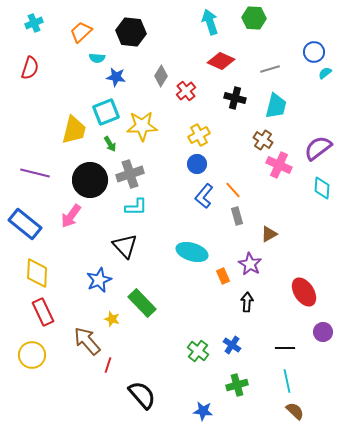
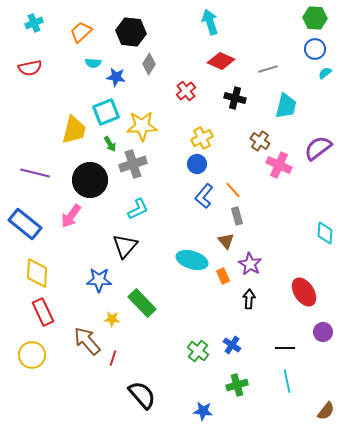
green hexagon at (254, 18): moved 61 px right
blue circle at (314, 52): moved 1 px right, 3 px up
cyan semicircle at (97, 58): moved 4 px left, 5 px down
red semicircle at (30, 68): rotated 60 degrees clockwise
gray line at (270, 69): moved 2 px left
gray diamond at (161, 76): moved 12 px left, 12 px up
cyan trapezoid at (276, 106): moved 10 px right
yellow cross at (199, 135): moved 3 px right, 3 px down
brown cross at (263, 140): moved 3 px left, 1 px down
gray cross at (130, 174): moved 3 px right, 10 px up
cyan diamond at (322, 188): moved 3 px right, 45 px down
cyan L-shape at (136, 207): moved 2 px right, 2 px down; rotated 25 degrees counterclockwise
brown triangle at (269, 234): moved 43 px left, 7 px down; rotated 42 degrees counterclockwise
black triangle at (125, 246): rotated 24 degrees clockwise
cyan ellipse at (192, 252): moved 8 px down
blue star at (99, 280): rotated 25 degrees clockwise
black arrow at (247, 302): moved 2 px right, 3 px up
yellow star at (112, 319): rotated 14 degrees counterclockwise
red line at (108, 365): moved 5 px right, 7 px up
brown semicircle at (295, 411): moved 31 px right; rotated 84 degrees clockwise
